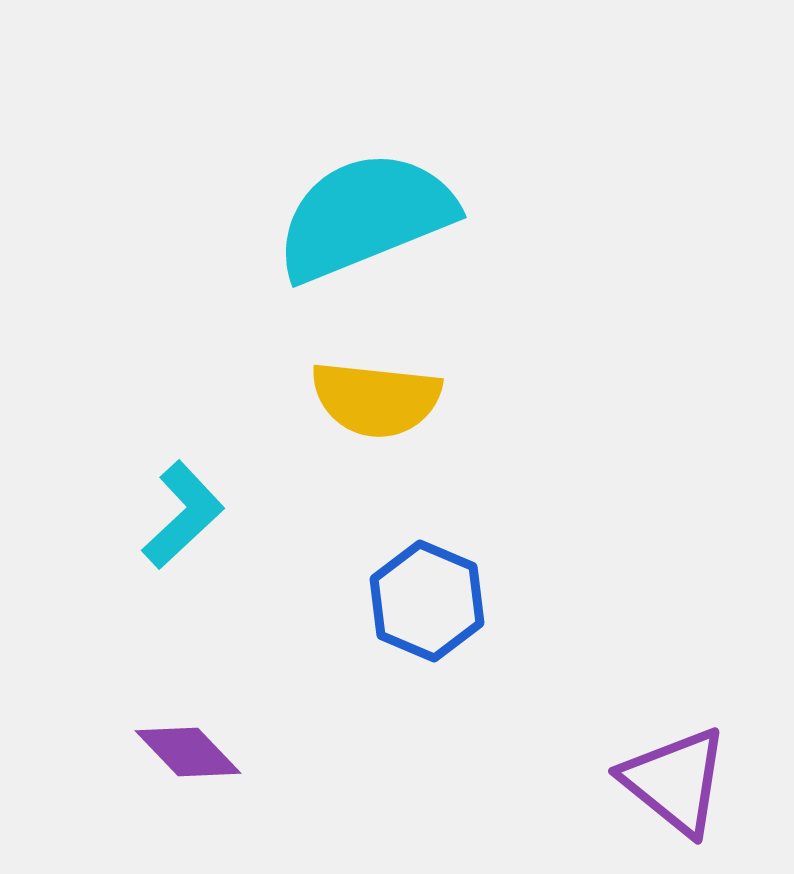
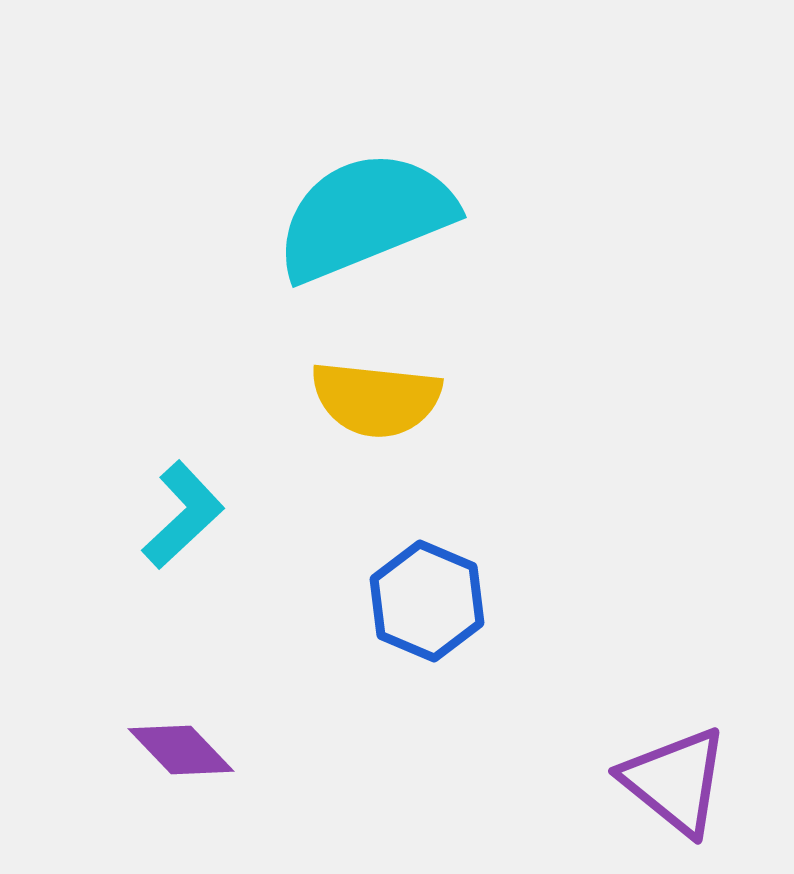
purple diamond: moved 7 px left, 2 px up
